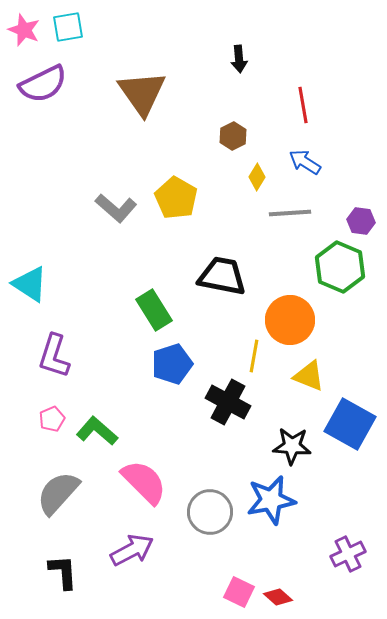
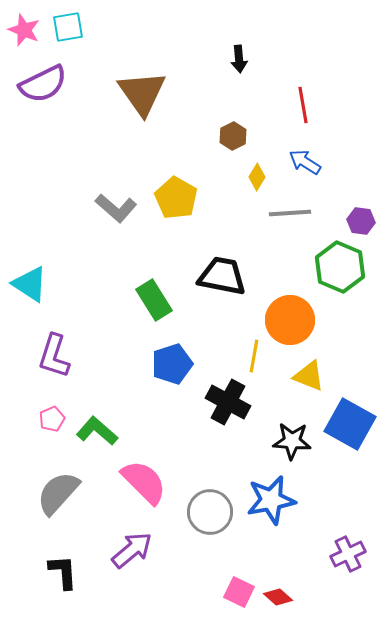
green rectangle: moved 10 px up
black star: moved 5 px up
purple arrow: rotated 12 degrees counterclockwise
